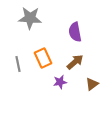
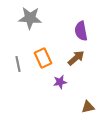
purple semicircle: moved 6 px right, 1 px up
brown arrow: moved 1 px right, 4 px up
brown triangle: moved 4 px left, 23 px down; rotated 24 degrees clockwise
